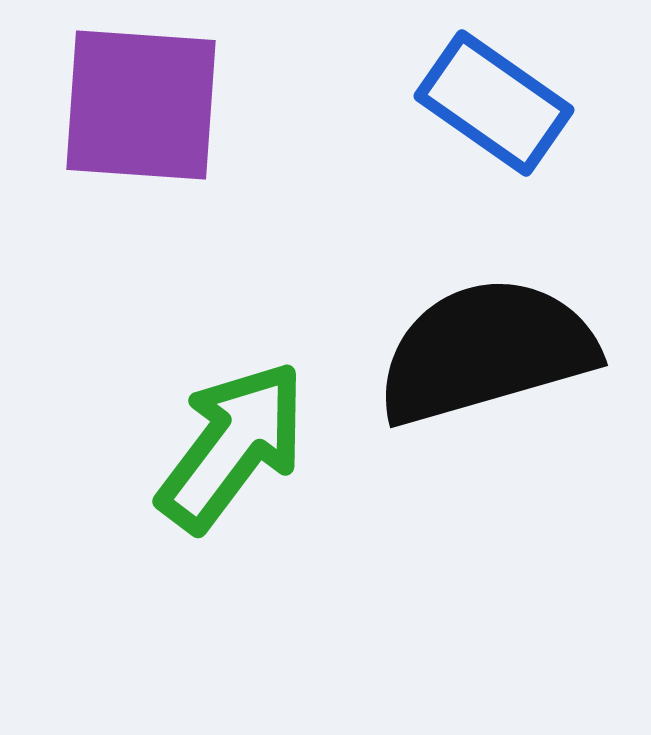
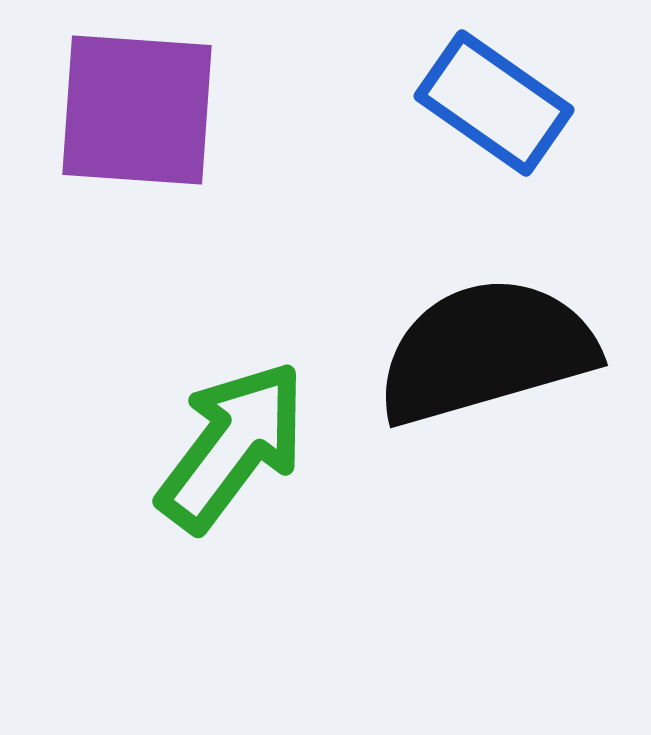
purple square: moved 4 px left, 5 px down
